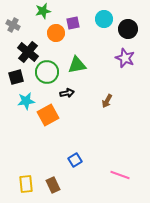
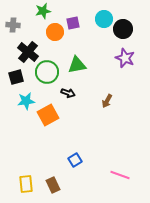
gray cross: rotated 24 degrees counterclockwise
black circle: moved 5 px left
orange circle: moved 1 px left, 1 px up
black arrow: moved 1 px right; rotated 32 degrees clockwise
